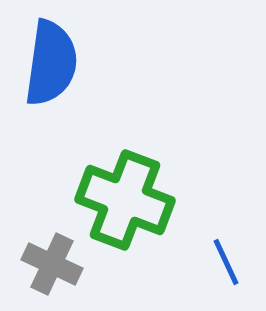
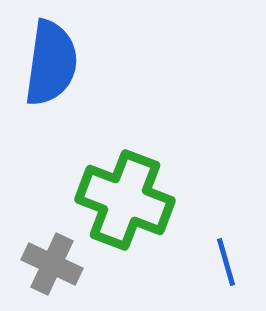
blue line: rotated 9 degrees clockwise
